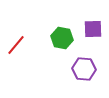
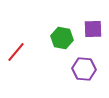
red line: moved 7 px down
